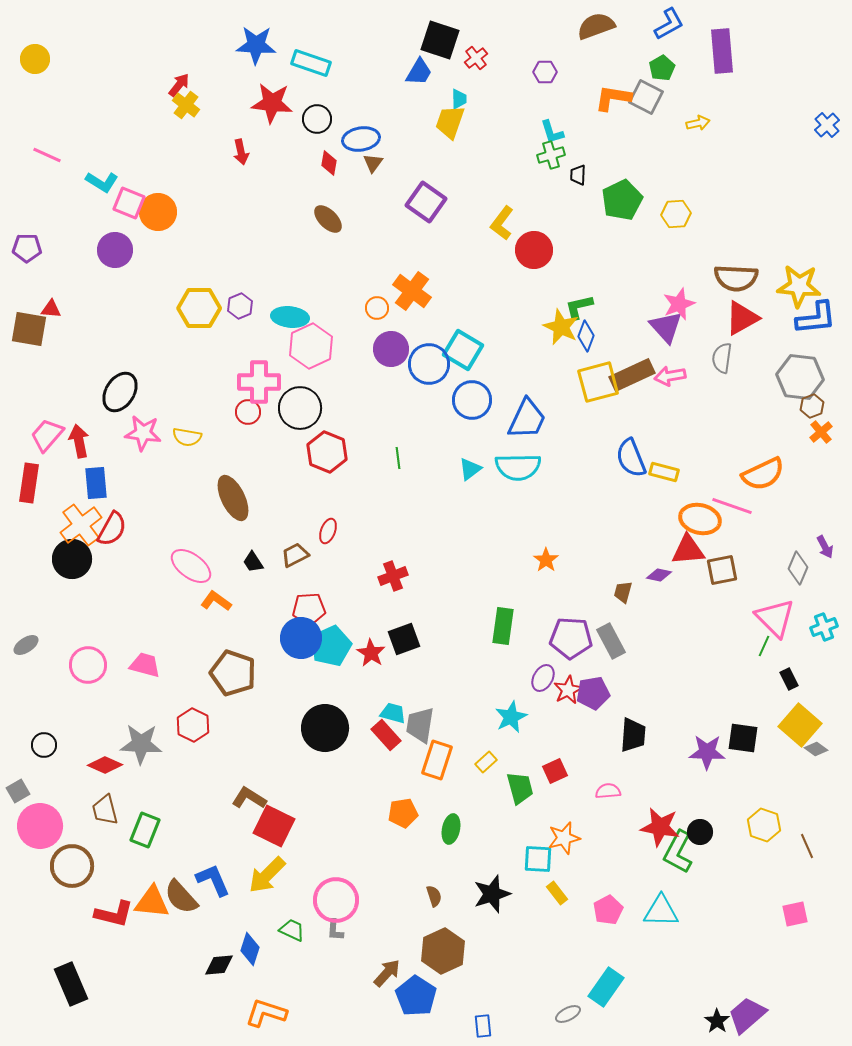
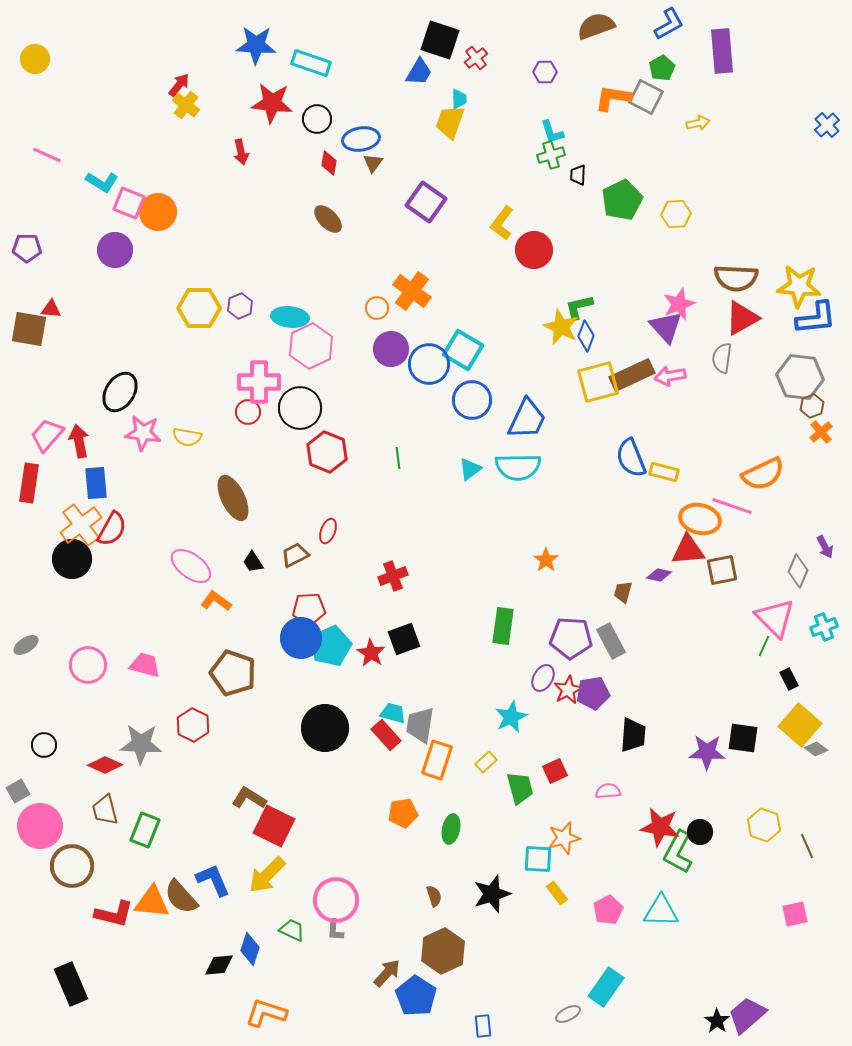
gray diamond at (798, 568): moved 3 px down
